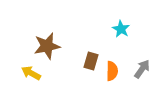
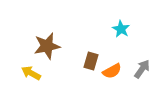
orange semicircle: rotated 60 degrees clockwise
